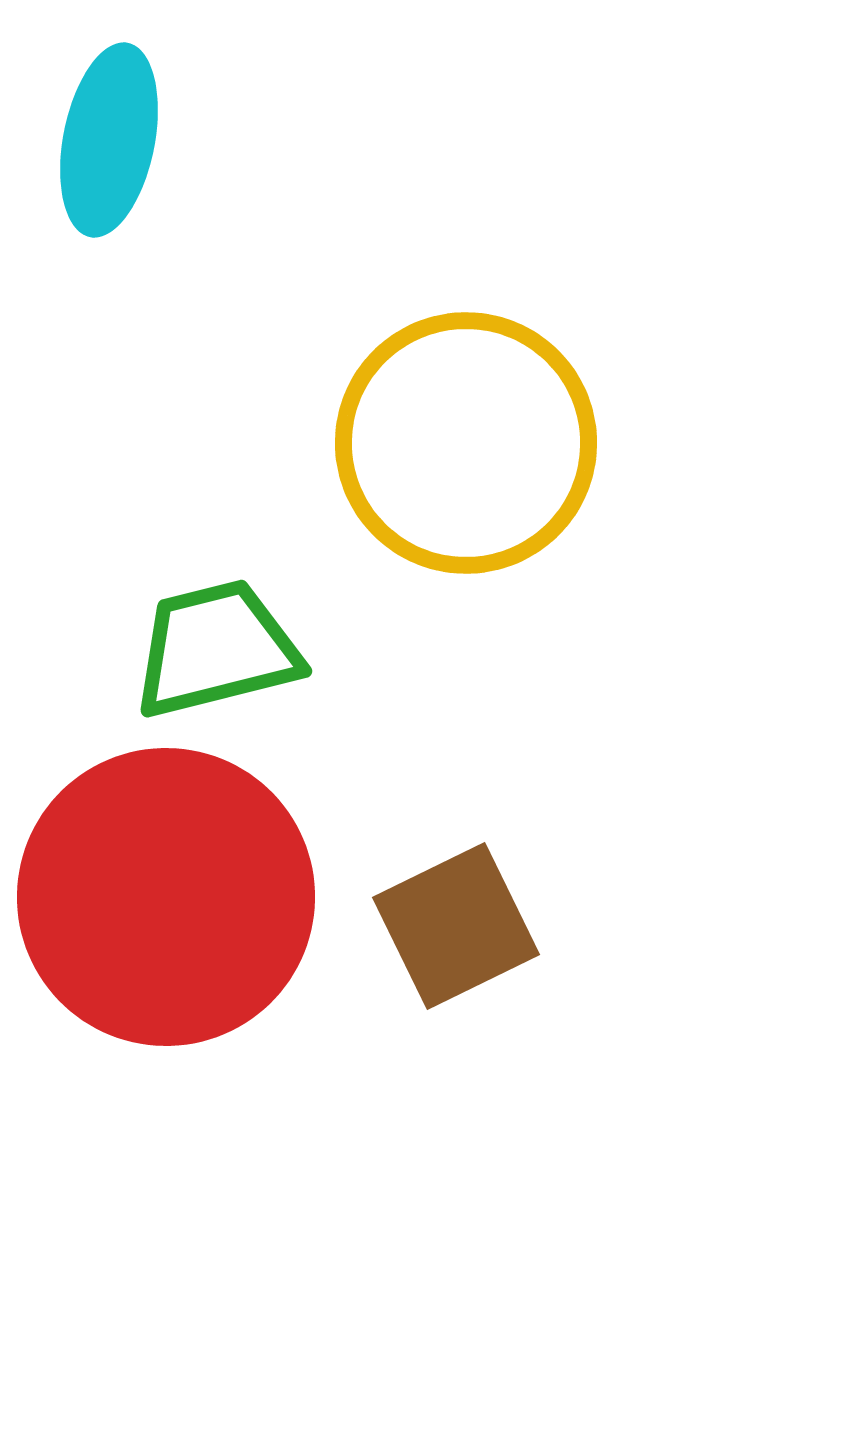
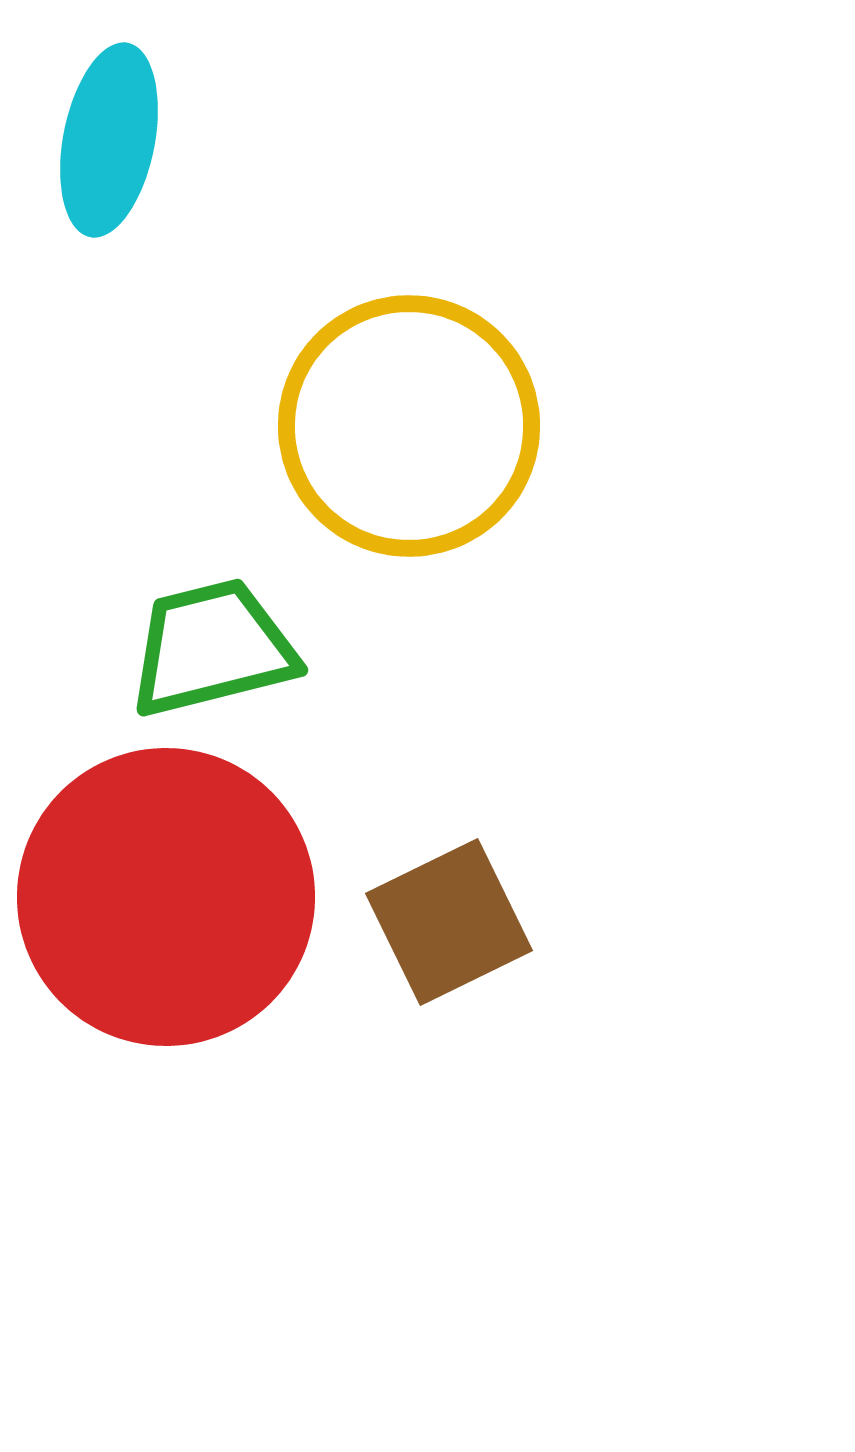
yellow circle: moved 57 px left, 17 px up
green trapezoid: moved 4 px left, 1 px up
brown square: moved 7 px left, 4 px up
